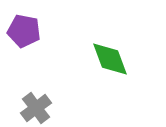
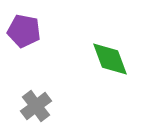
gray cross: moved 2 px up
